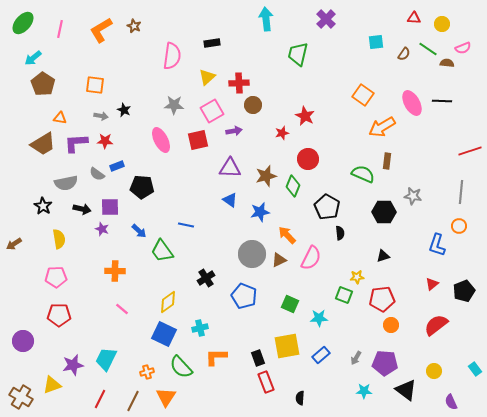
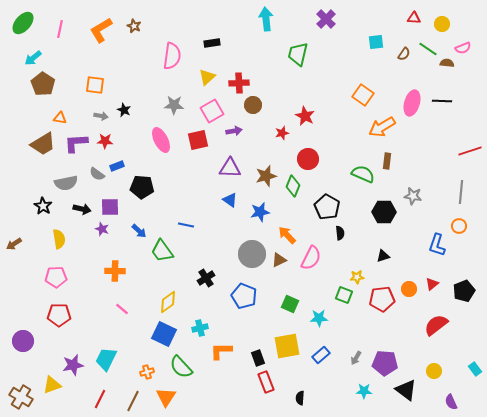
pink ellipse at (412, 103): rotated 45 degrees clockwise
orange circle at (391, 325): moved 18 px right, 36 px up
orange L-shape at (216, 357): moved 5 px right, 6 px up
